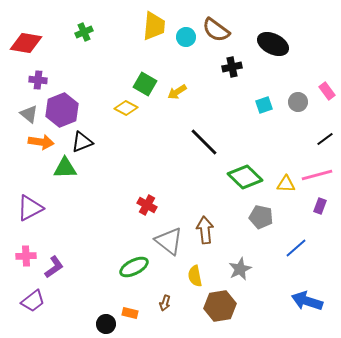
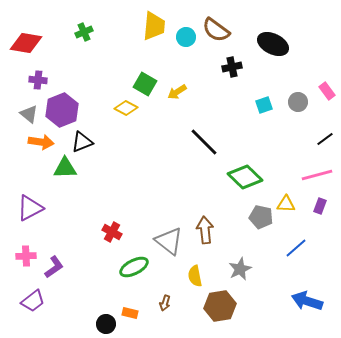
yellow triangle at (286, 184): moved 20 px down
red cross at (147, 205): moved 35 px left, 27 px down
